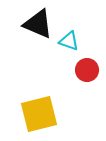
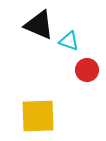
black triangle: moved 1 px right, 1 px down
yellow square: moved 1 px left, 2 px down; rotated 12 degrees clockwise
